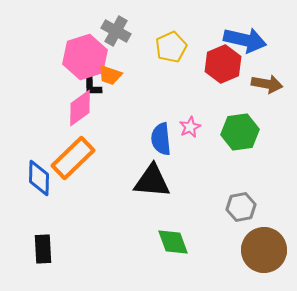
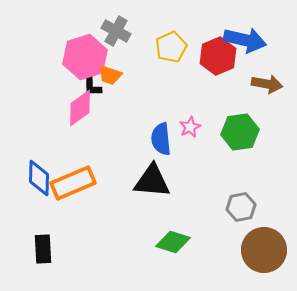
red hexagon: moved 5 px left, 8 px up
orange rectangle: moved 25 px down; rotated 21 degrees clockwise
green diamond: rotated 52 degrees counterclockwise
